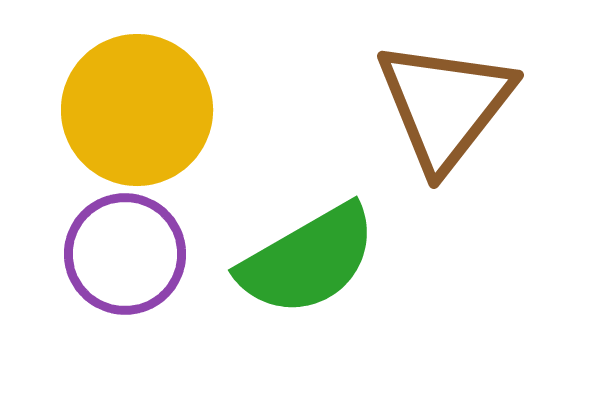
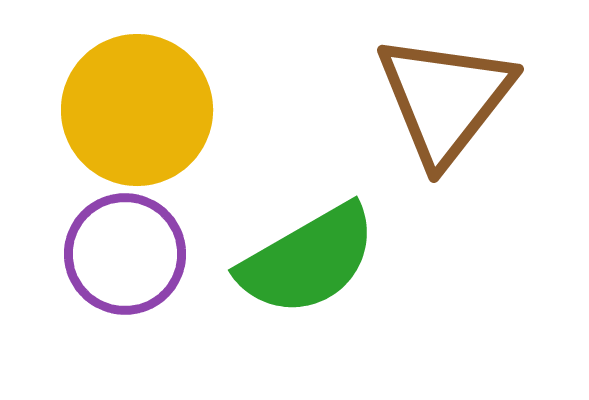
brown triangle: moved 6 px up
